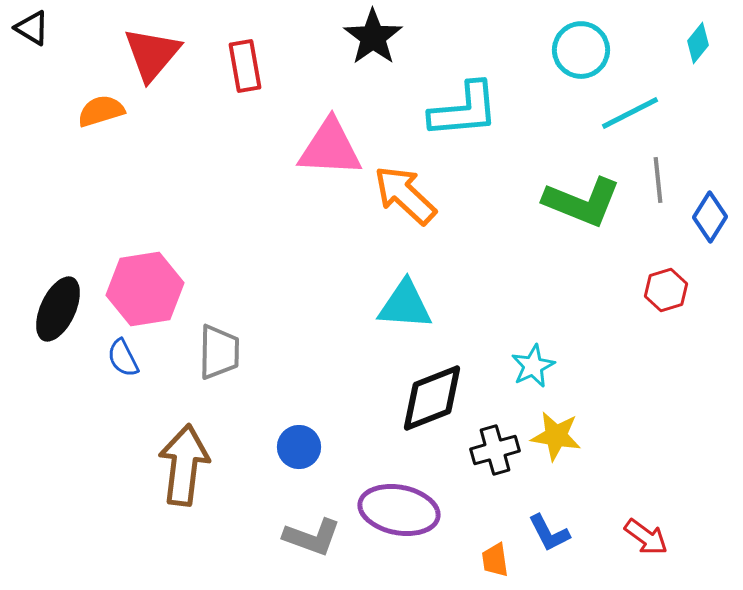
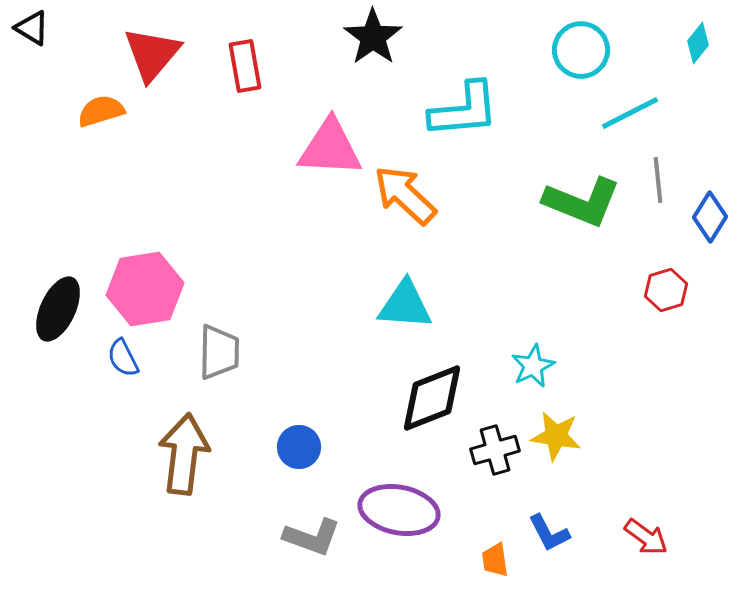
brown arrow: moved 11 px up
